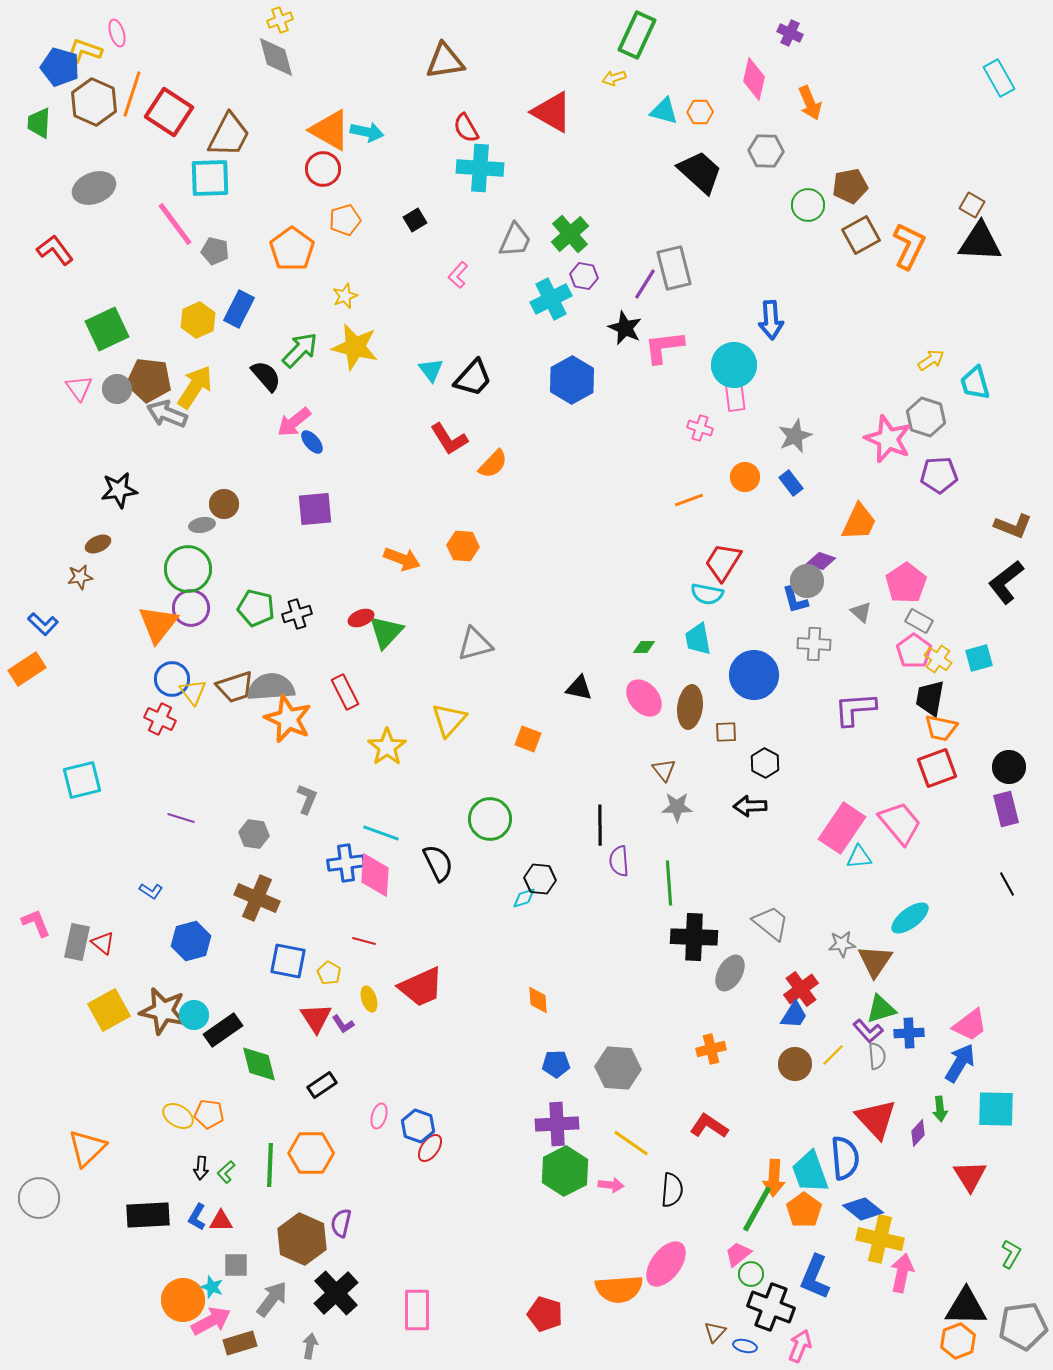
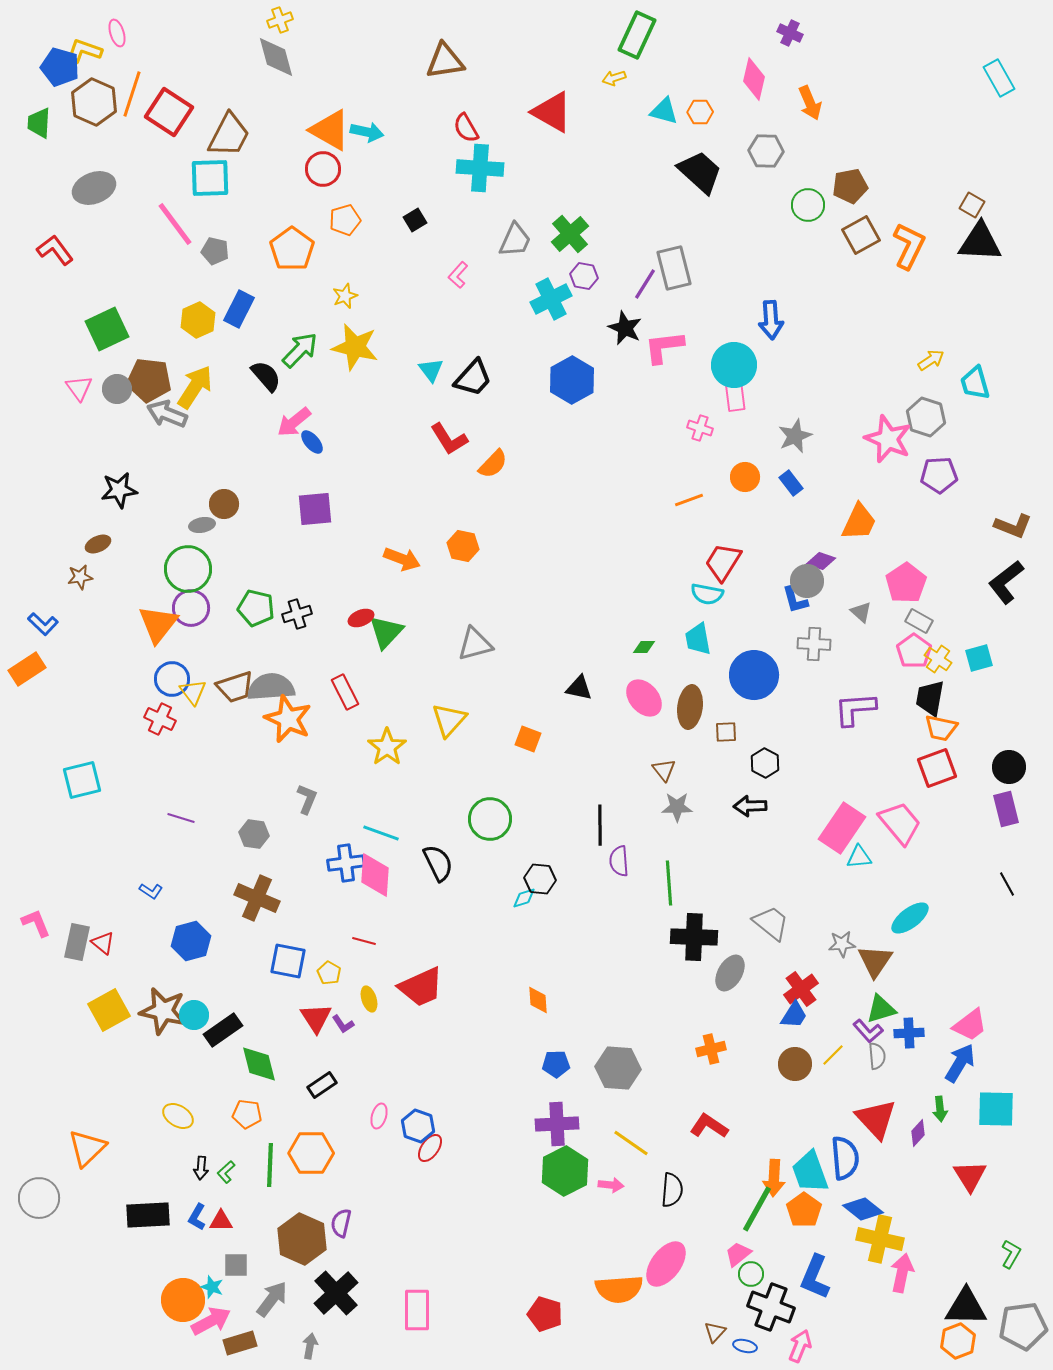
orange hexagon at (463, 546): rotated 8 degrees clockwise
orange pentagon at (209, 1114): moved 38 px right
